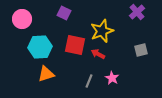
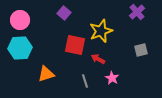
purple square: rotated 16 degrees clockwise
pink circle: moved 2 px left, 1 px down
yellow star: moved 1 px left
cyan hexagon: moved 20 px left, 1 px down
red arrow: moved 5 px down
gray line: moved 4 px left; rotated 40 degrees counterclockwise
